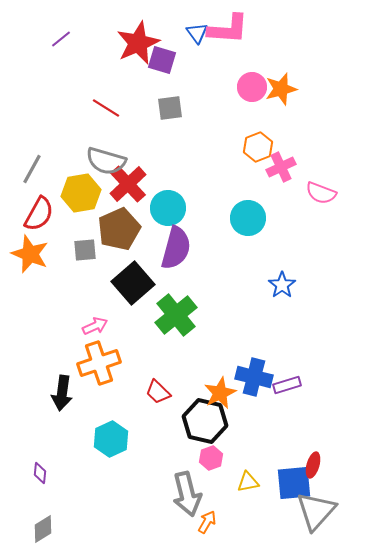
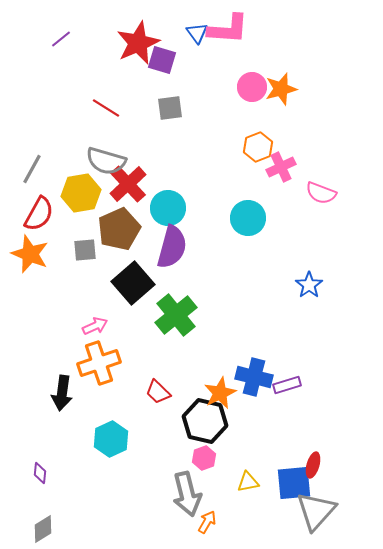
purple semicircle at (176, 248): moved 4 px left, 1 px up
blue star at (282, 285): moved 27 px right
pink hexagon at (211, 458): moved 7 px left
